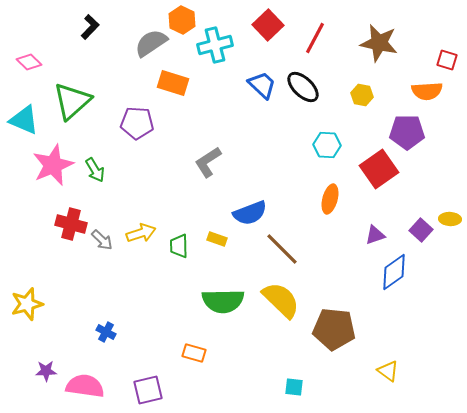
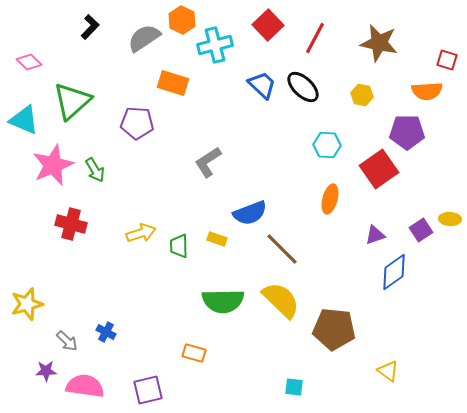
gray semicircle at (151, 43): moved 7 px left, 5 px up
purple square at (421, 230): rotated 15 degrees clockwise
gray arrow at (102, 240): moved 35 px left, 101 px down
